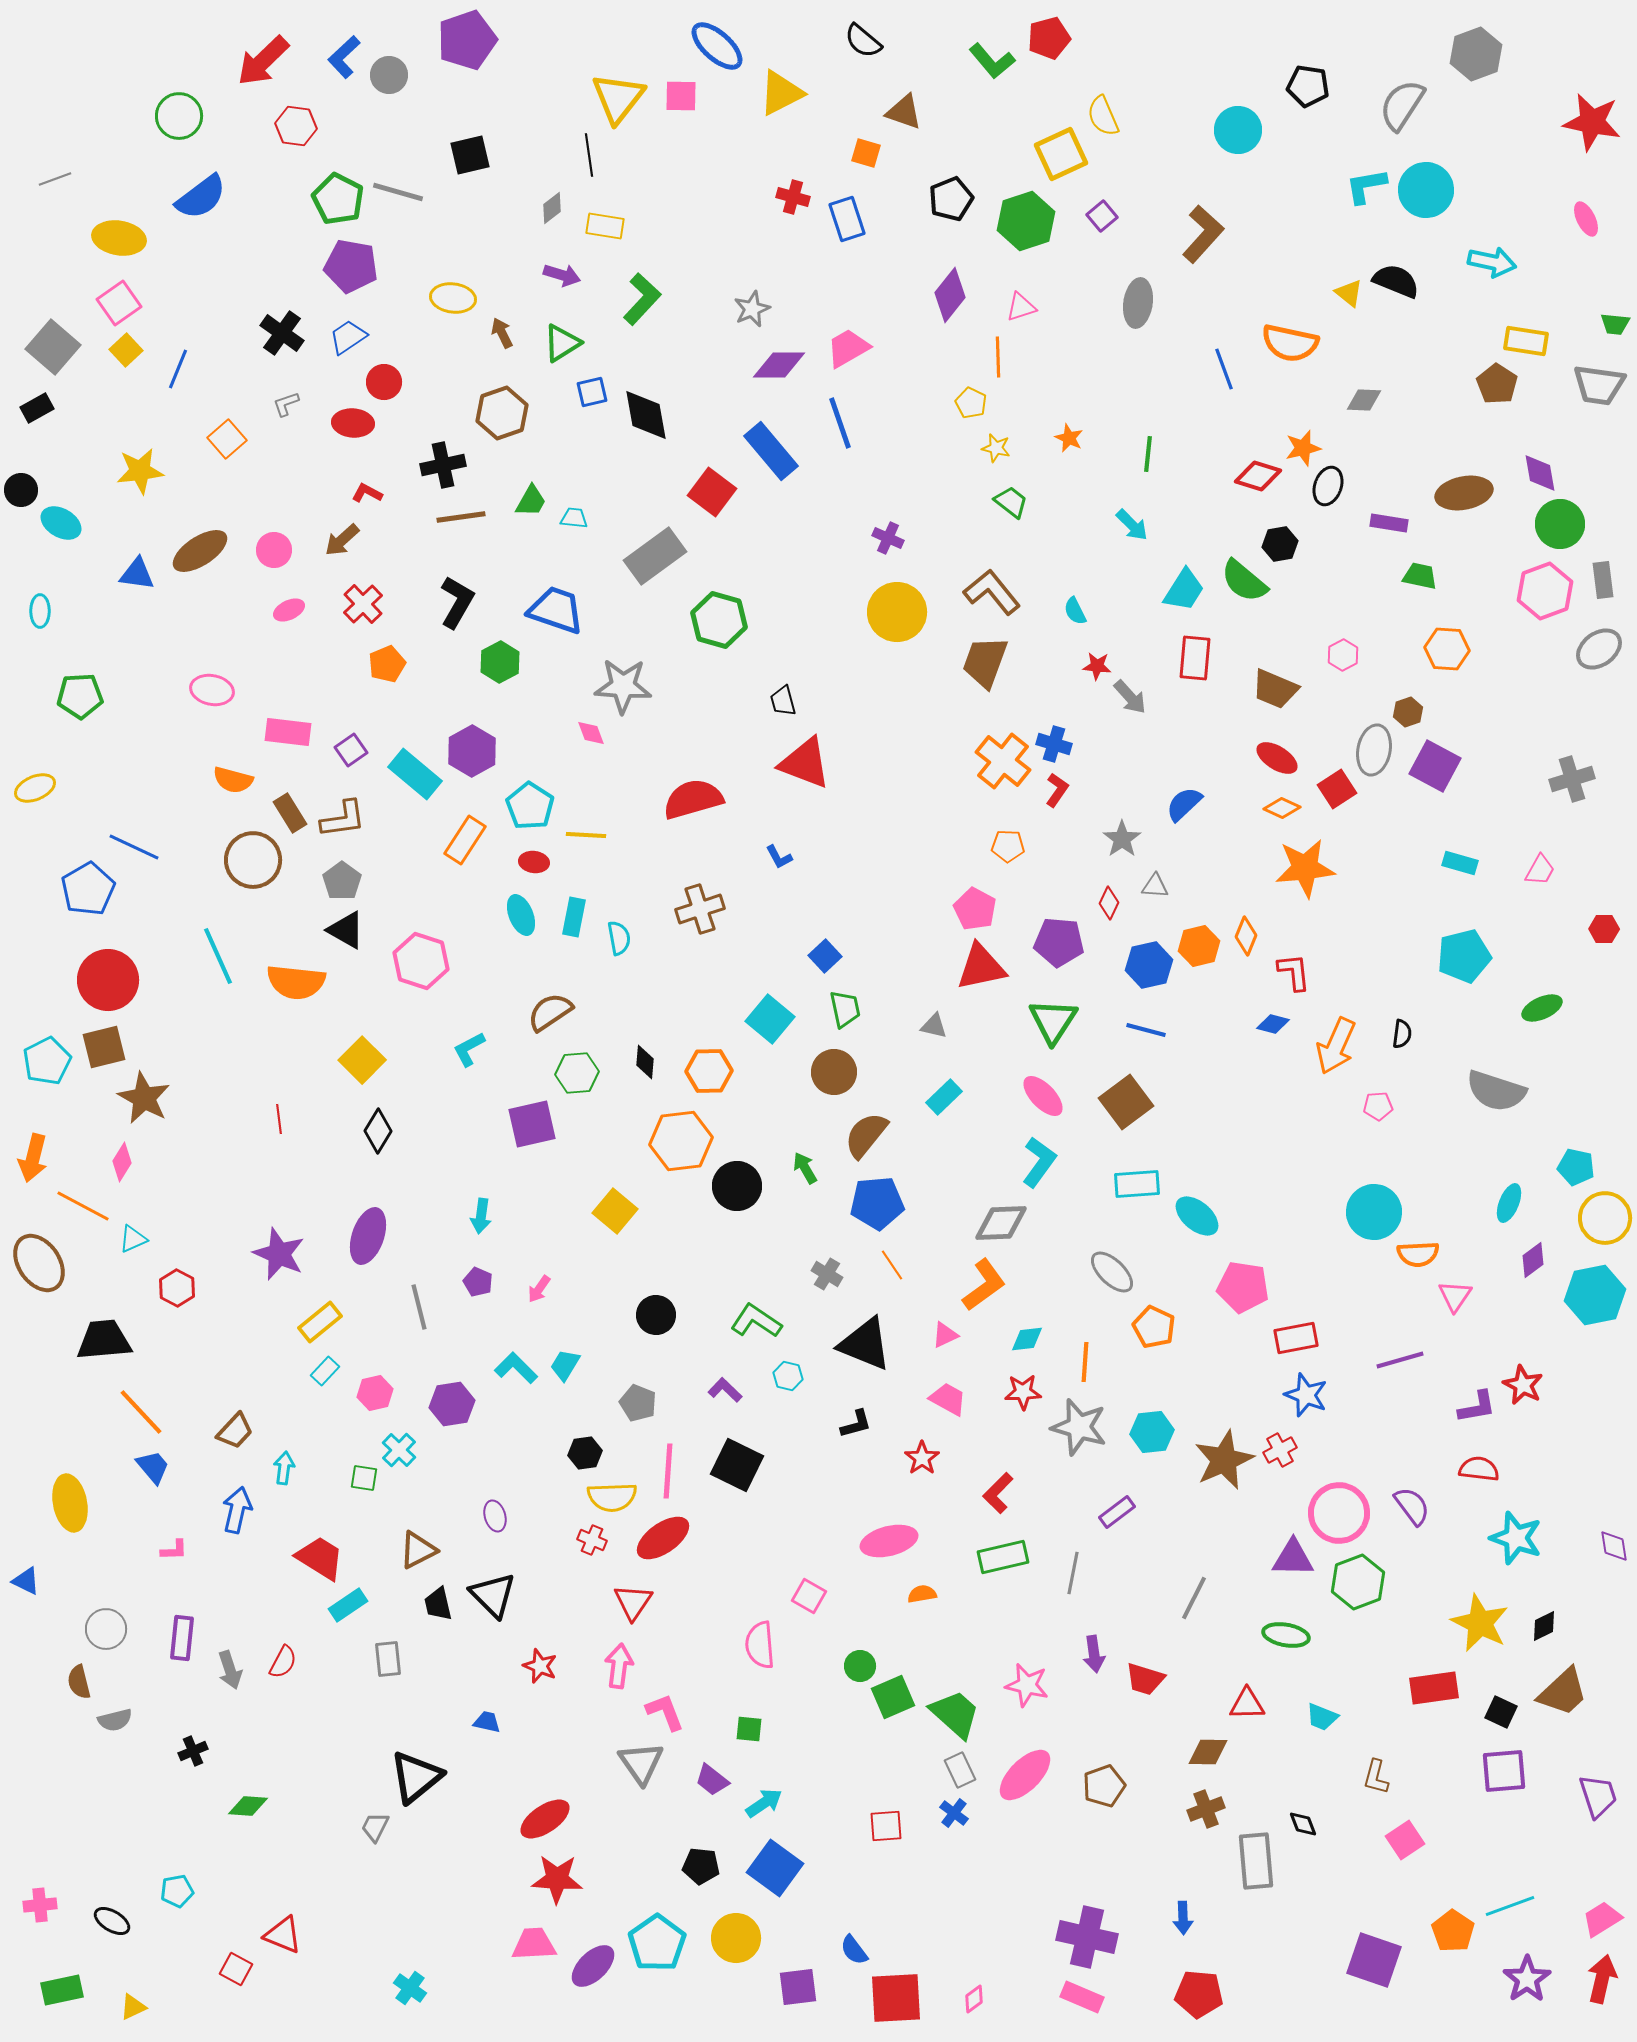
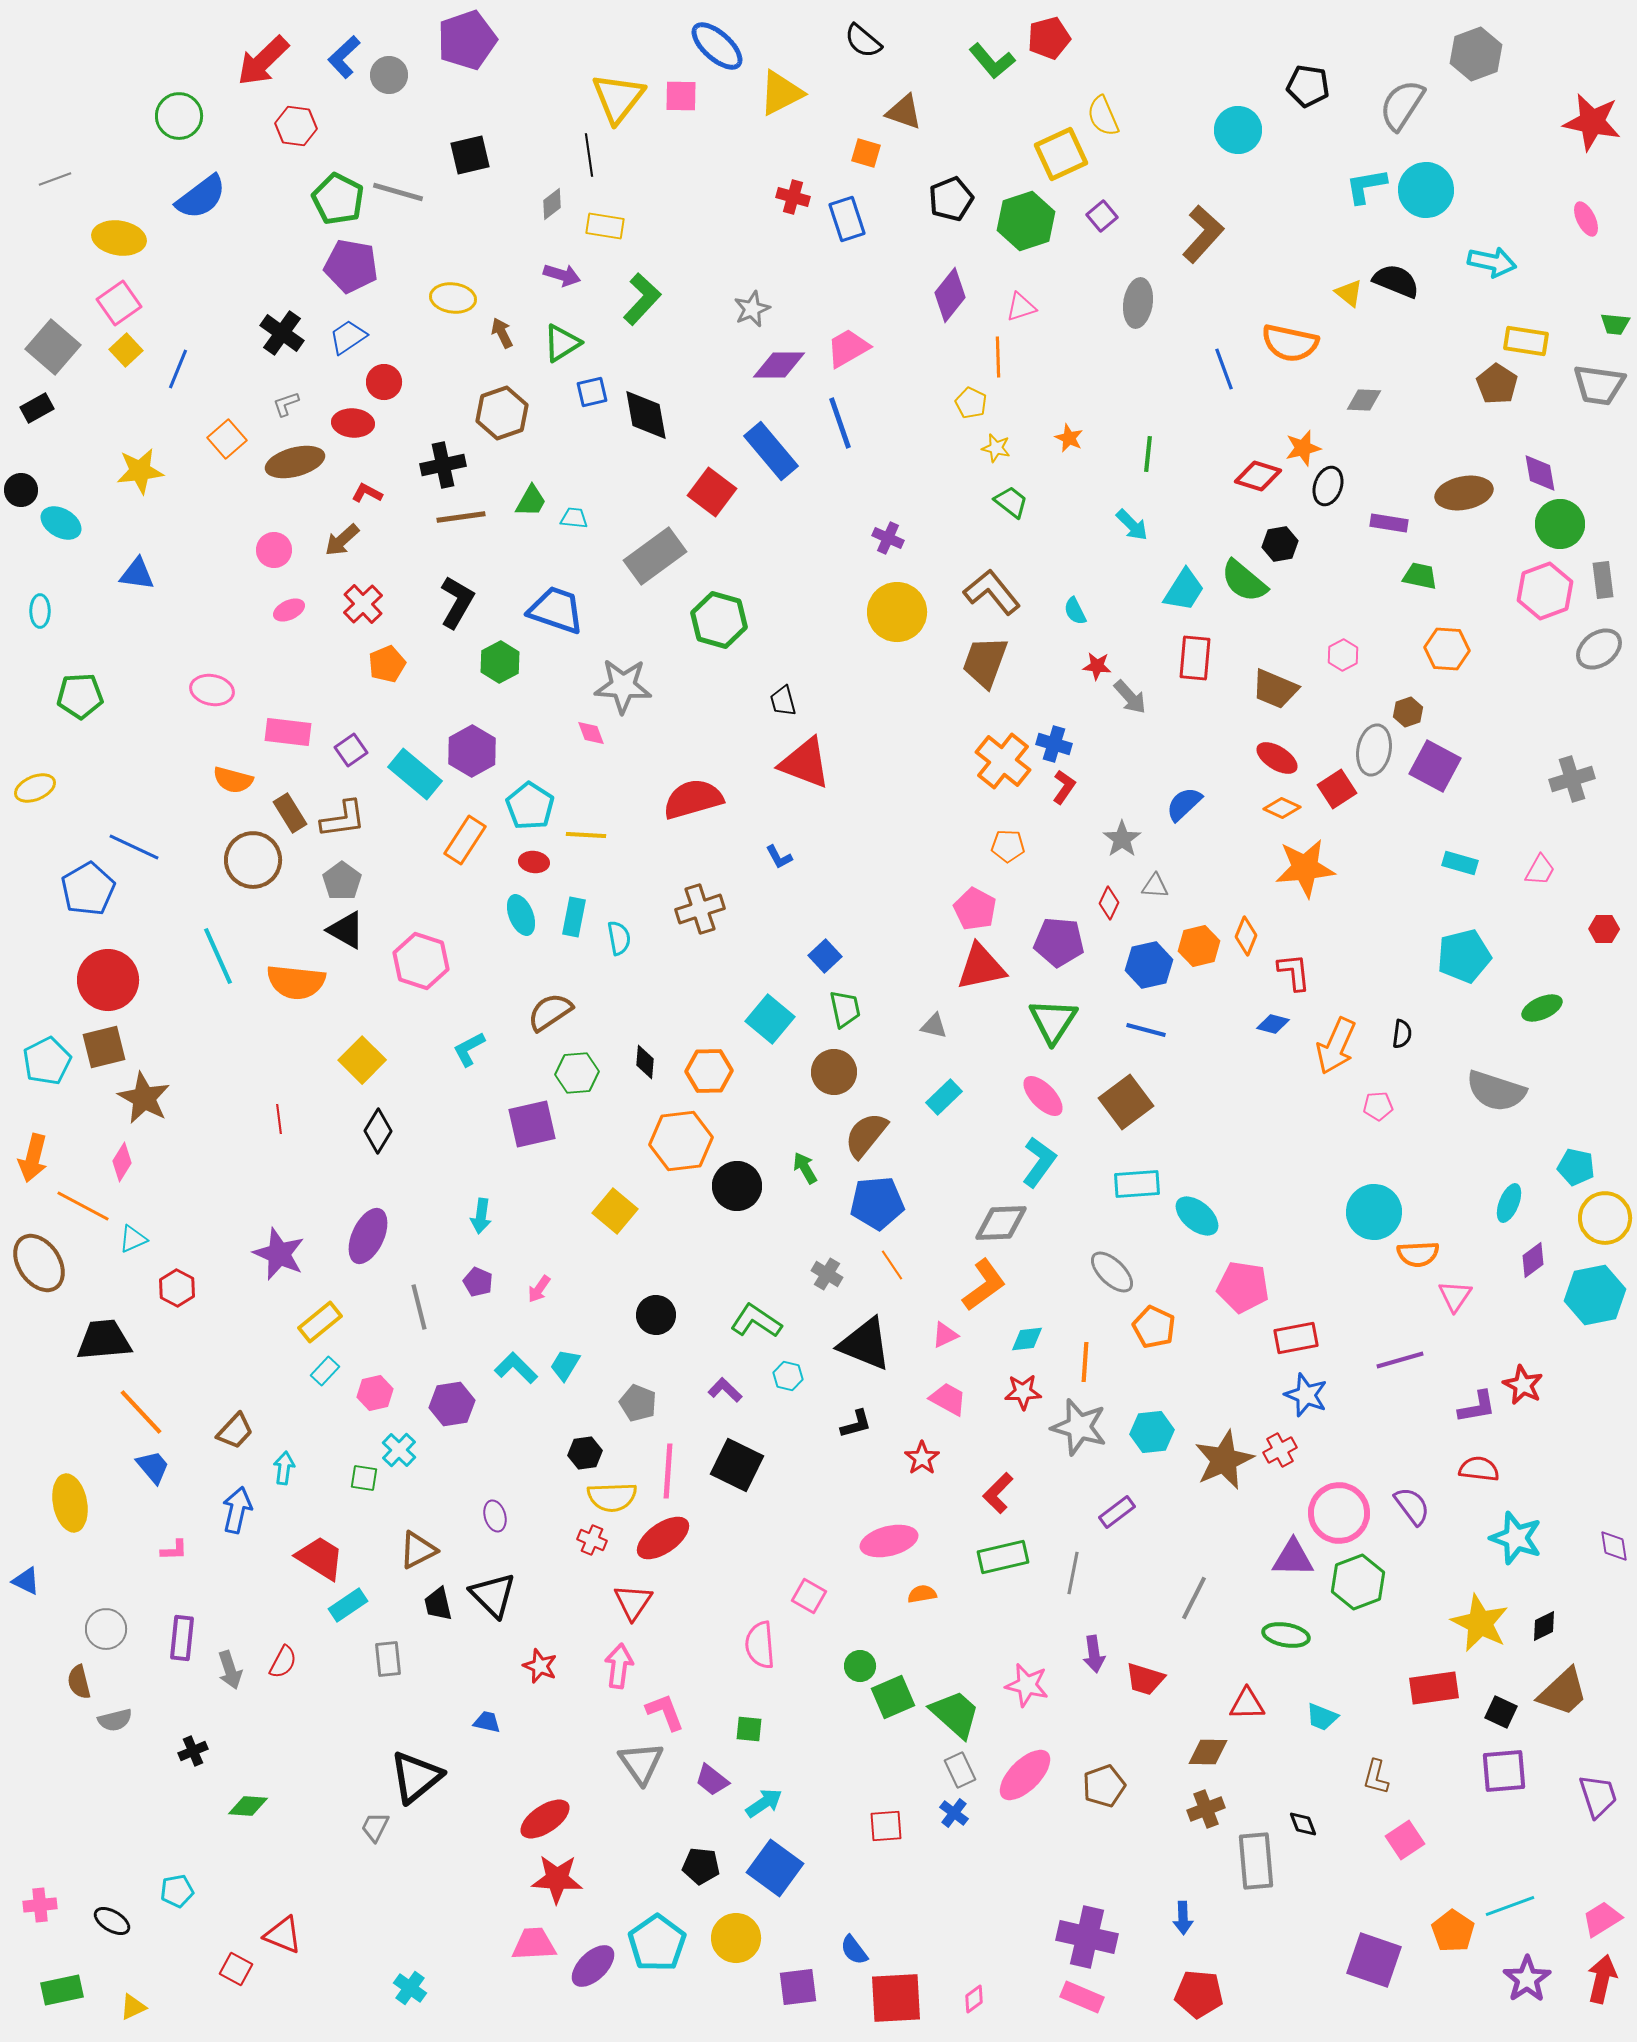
gray diamond at (552, 208): moved 4 px up
brown ellipse at (200, 551): moved 95 px right, 89 px up; rotated 18 degrees clockwise
red L-shape at (1057, 790): moved 7 px right, 3 px up
purple ellipse at (368, 1236): rotated 6 degrees clockwise
